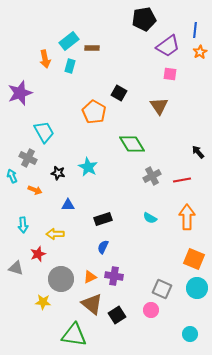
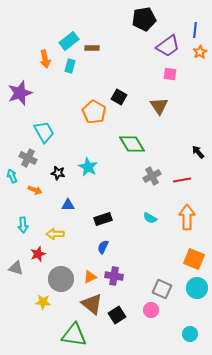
black square at (119, 93): moved 4 px down
